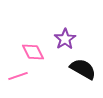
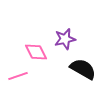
purple star: rotated 20 degrees clockwise
pink diamond: moved 3 px right
